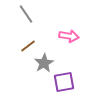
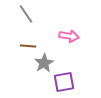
brown line: rotated 42 degrees clockwise
